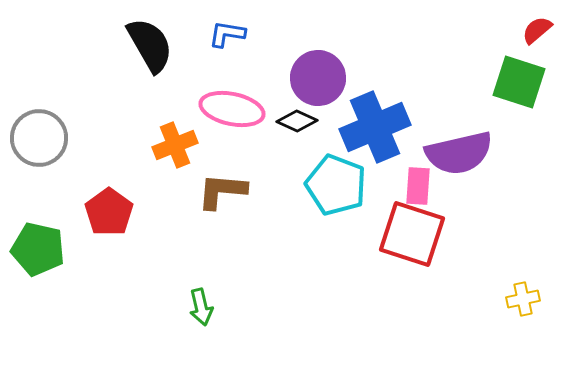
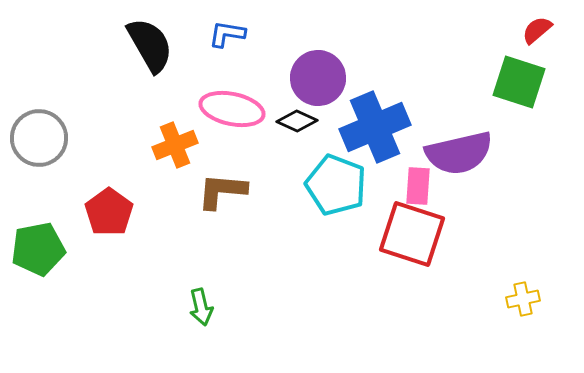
green pentagon: rotated 24 degrees counterclockwise
